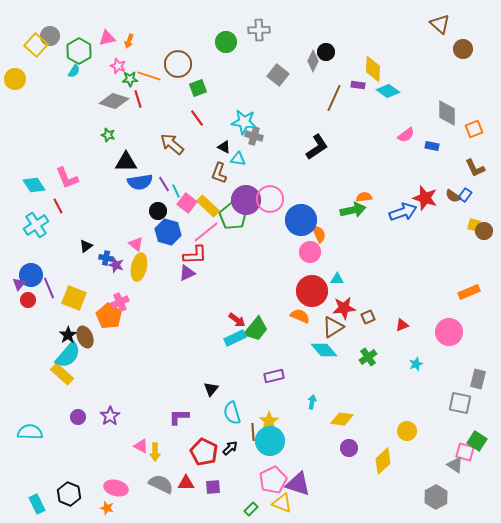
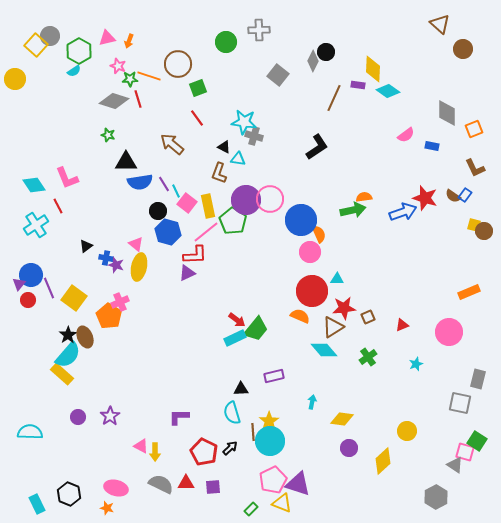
cyan semicircle at (74, 71): rotated 24 degrees clockwise
yellow rectangle at (208, 206): rotated 35 degrees clockwise
green pentagon at (233, 216): moved 5 px down
yellow square at (74, 298): rotated 15 degrees clockwise
black triangle at (211, 389): moved 30 px right; rotated 49 degrees clockwise
